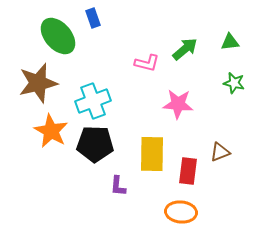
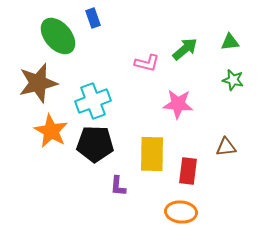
green star: moved 1 px left, 3 px up
brown triangle: moved 6 px right, 5 px up; rotated 15 degrees clockwise
